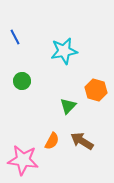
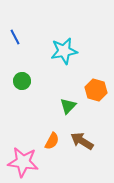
pink star: moved 2 px down
